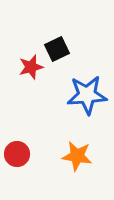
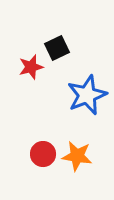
black square: moved 1 px up
blue star: rotated 18 degrees counterclockwise
red circle: moved 26 px right
